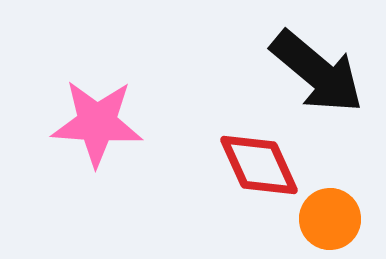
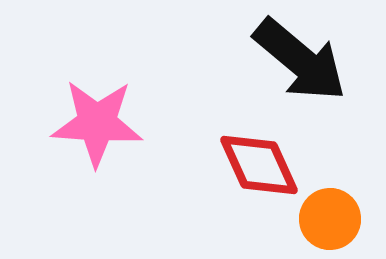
black arrow: moved 17 px left, 12 px up
